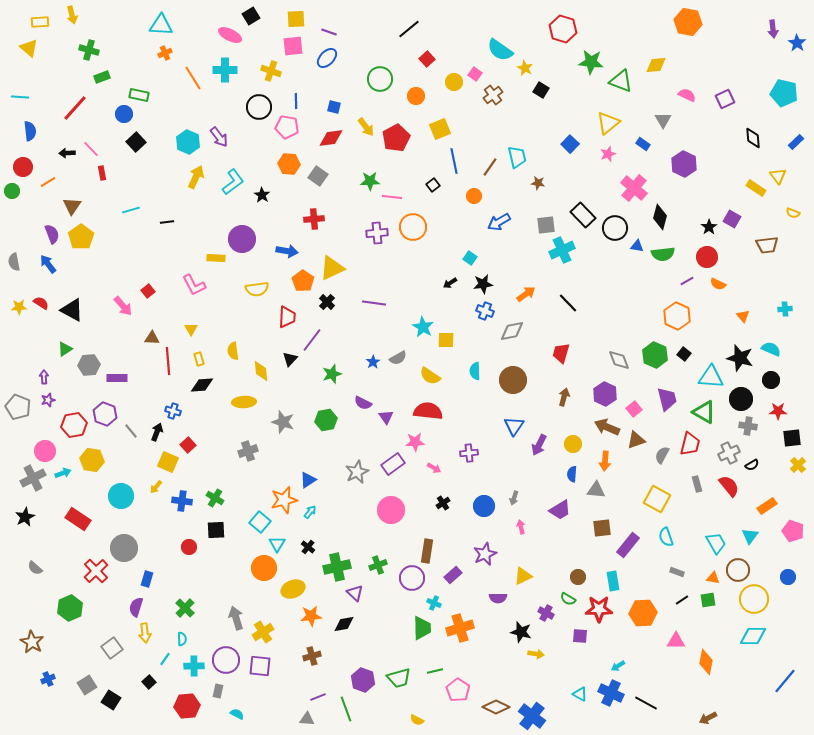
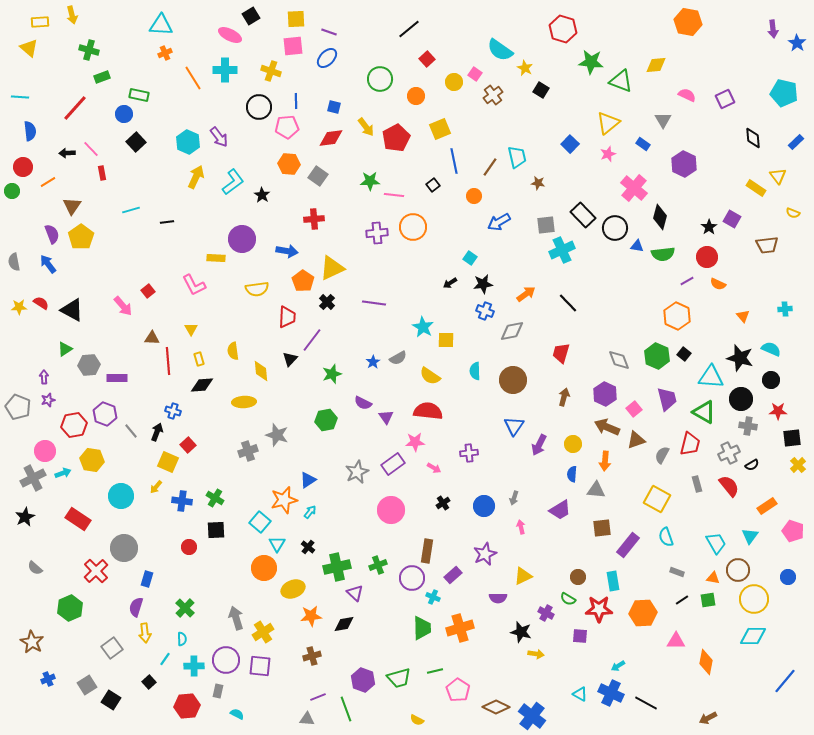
pink pentagon at (287, 127): rotated 15 degrees counterclockwise
pink line at (392, 197): moved 2 px right, 2 px up
green hexagon at (655, 355): moved 2 px right, 1 px down
gray star at (283, 422): moved 6 px left, 13 px down
cyan cross at (434, 603): moved 1 px left, 6 px up
